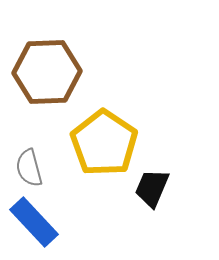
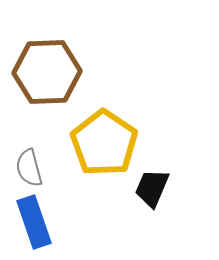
blue rectangle: rotated 24 degrees clockwise
